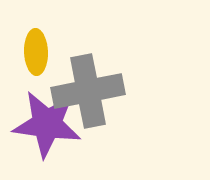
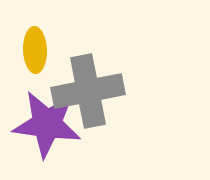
yellow ellipse: moved 1 px left, 2 px up
